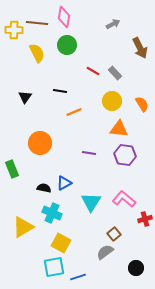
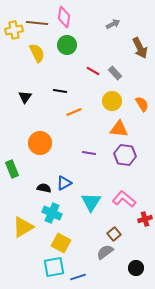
yellow cross: rotated 12 degrees counterclockwise
